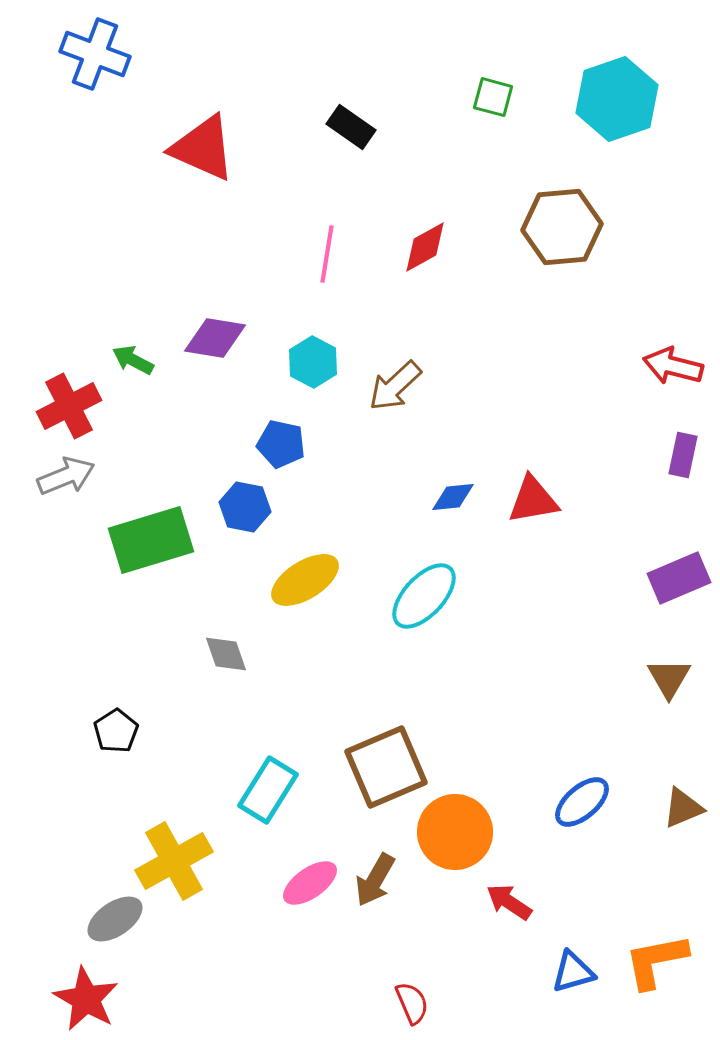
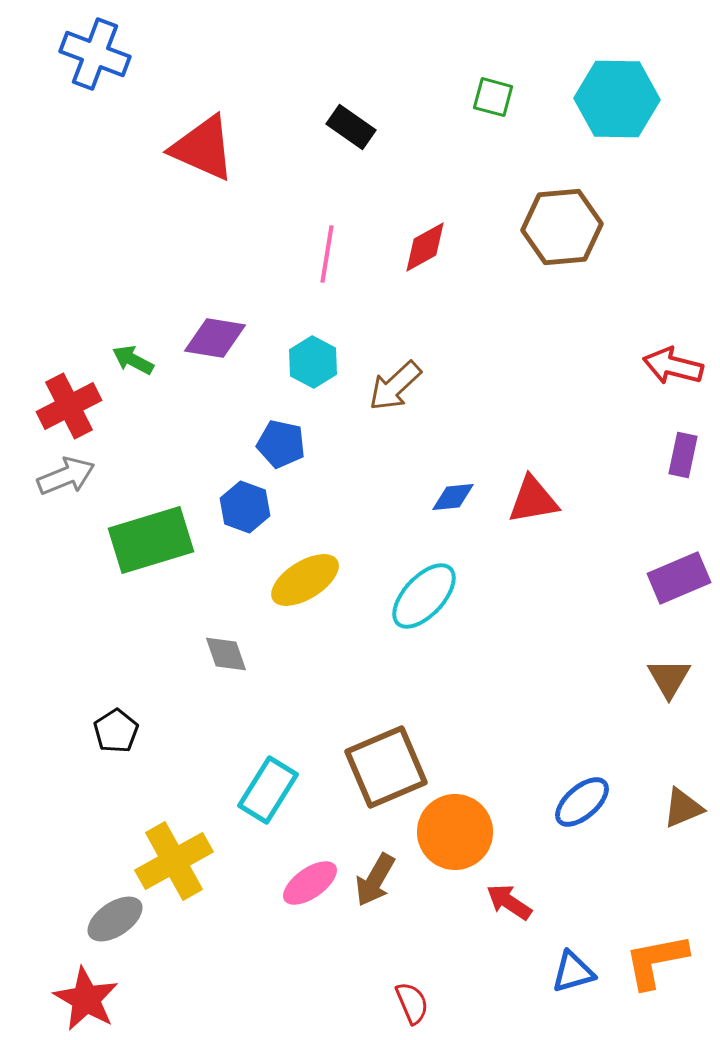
cyan hexagon at (617, 99): rotated 20 degrees clockwise
blue hexagon at (245, 507): rotated 9 degrees clockwise
